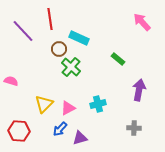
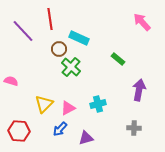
purple triangle: moved 6 px right
